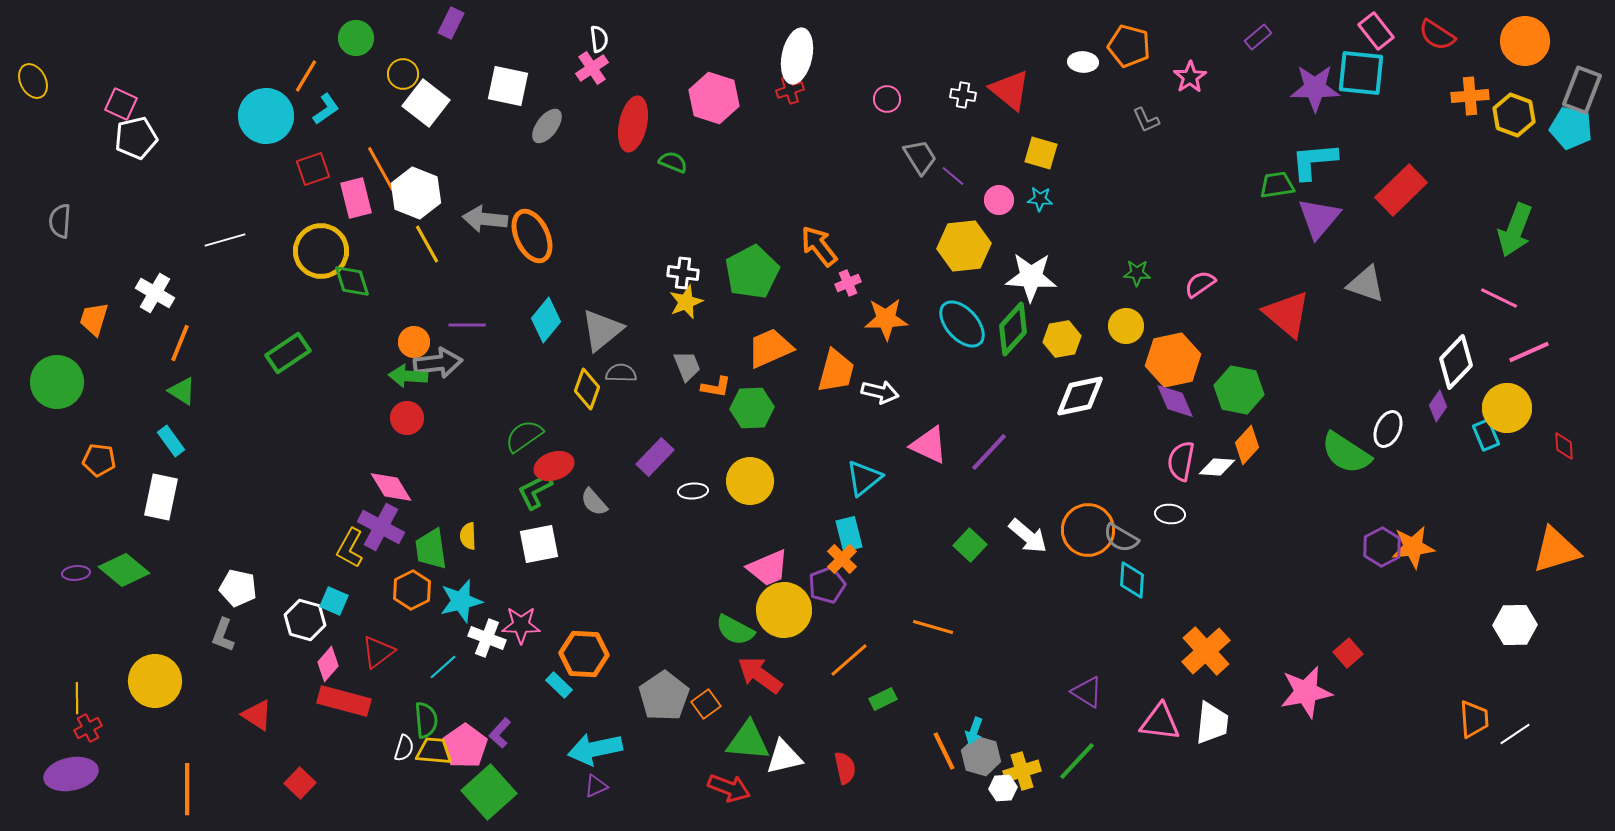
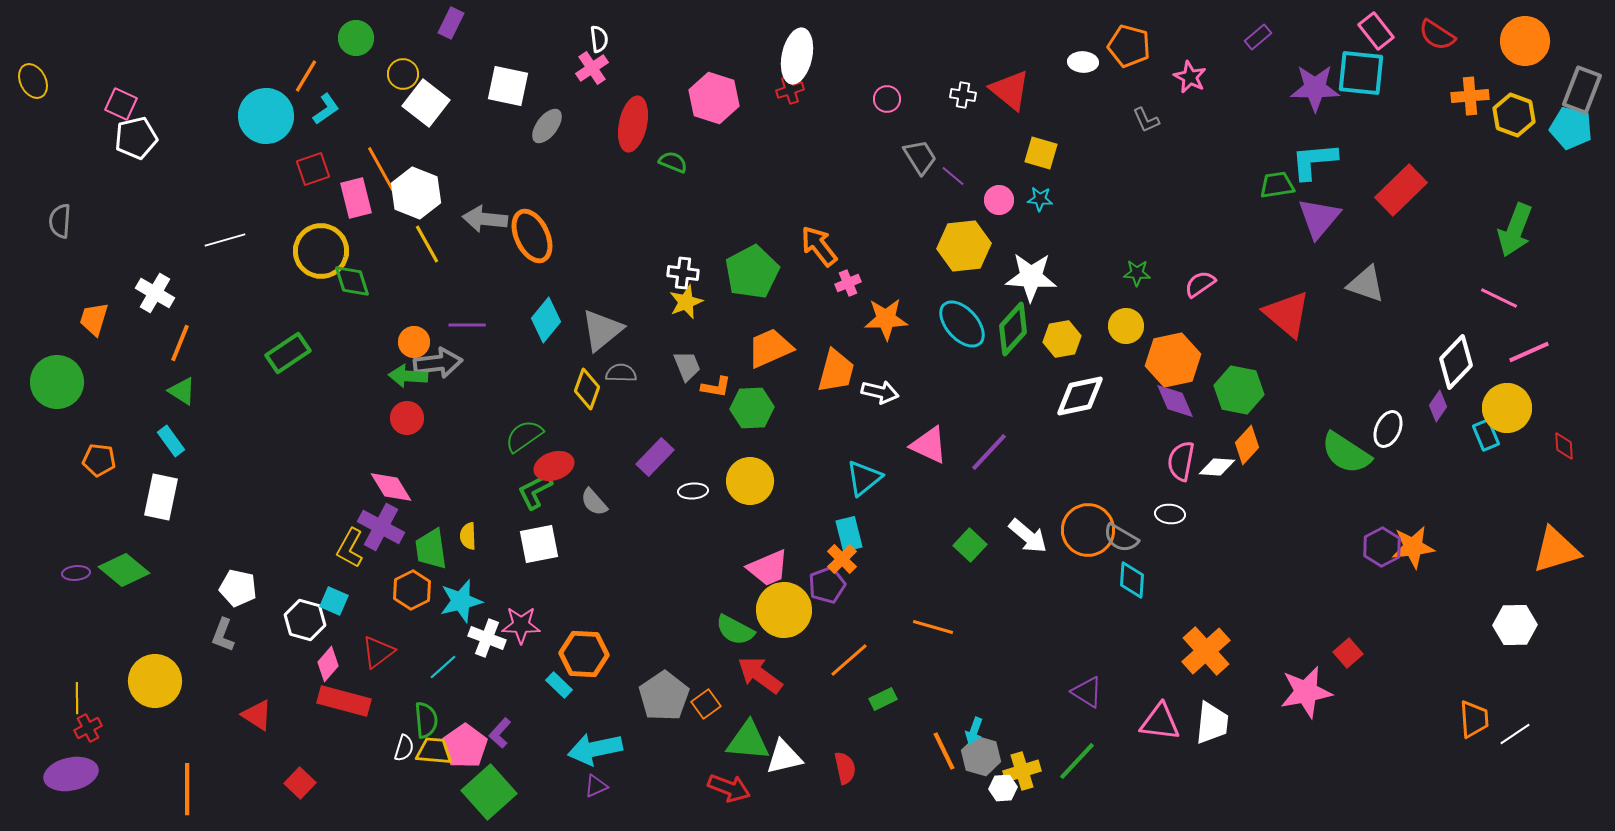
pink star at (1190, 77): rotated 12 degrees counterclockwise
